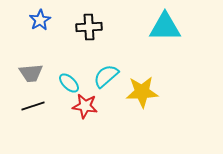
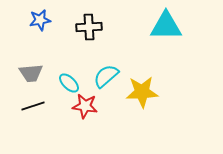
blue star: rotated 20 degrees clockwise
cyan triangle: moved 1 px right, 1 px up
